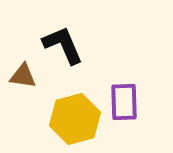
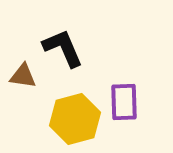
black L-shape: moved 3 px down
